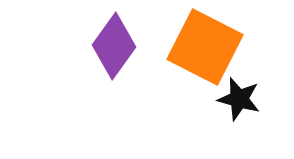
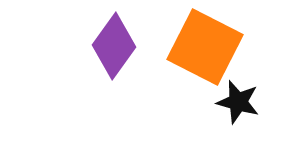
black star: moved 1 px left, 3 px down
